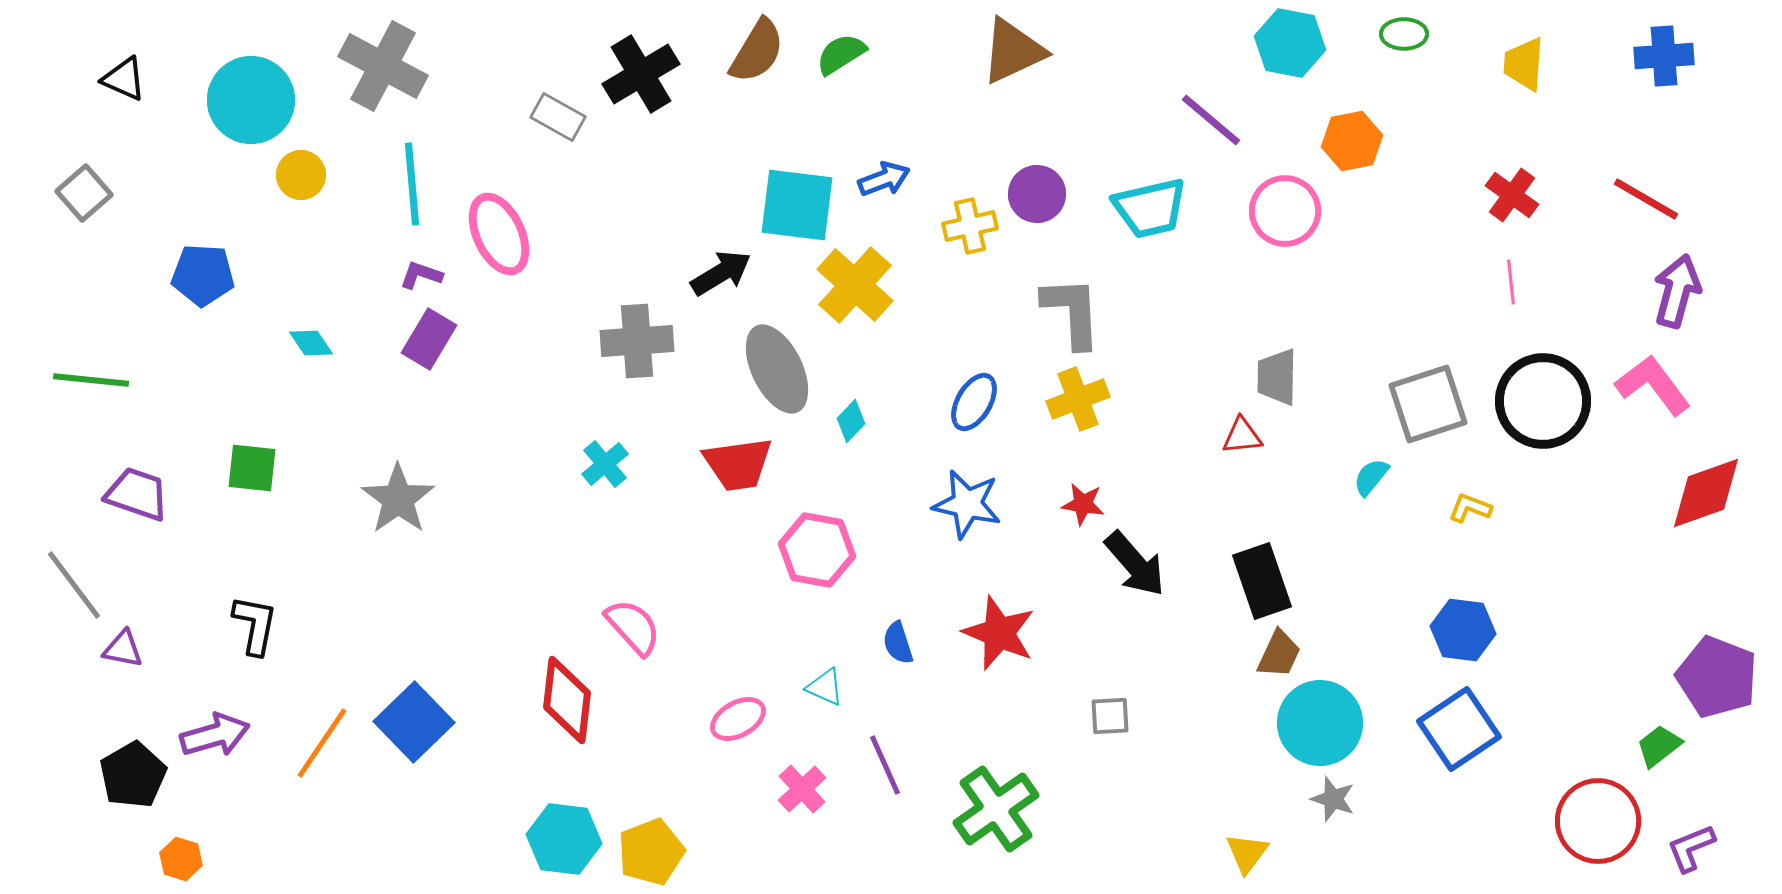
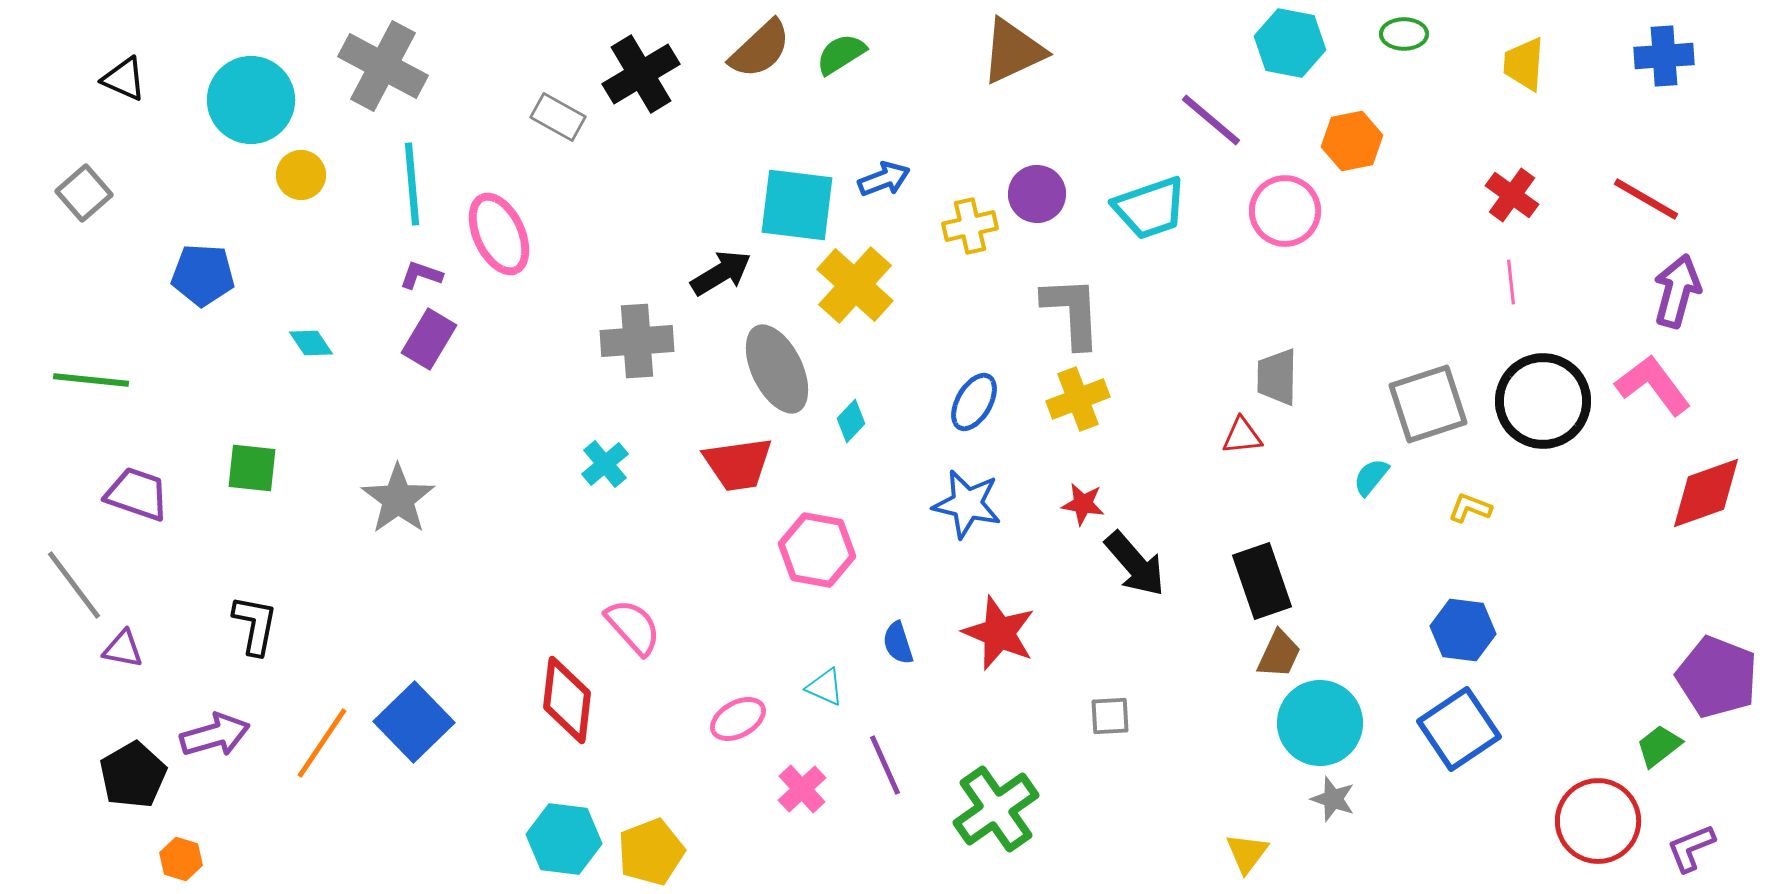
brown semicircle at (757, 51): moved 3 px right, 2 px up; rotated 16 degrees clockwise
cyan trapezoid at (1150, 208): rotated 6 degrees counterclockwise
